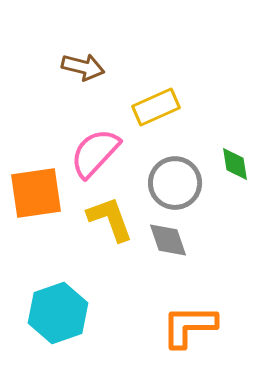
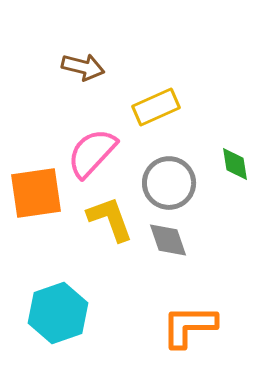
pink semicircle: moved 3 px left
gray circle: moved 6 px left
